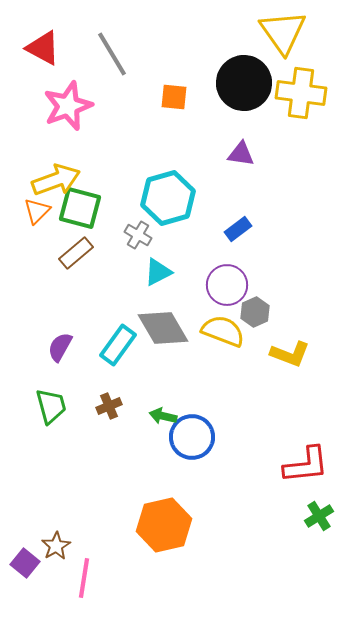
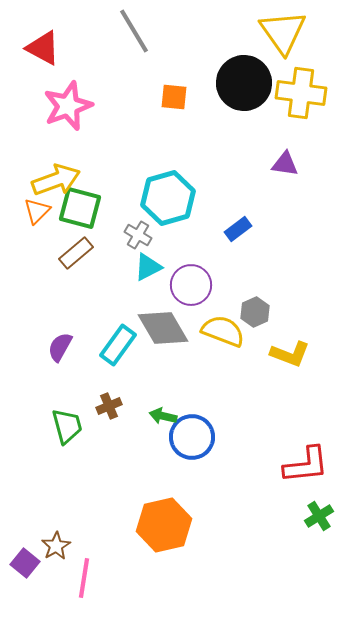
gray line: moved 22 px right, 23 px up
purple triangle: moved 44 px right, 10 px down
cyan triangle: moved 10 px left, 5 px up
purple circle: moved 36 px left
green trapezoid: moved 16 px right, 20 px down
